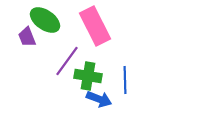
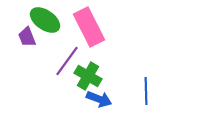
pink rectangle: moved 6 px left, 1 px down
green cross: rotated 20 degrees clockwise
blue line: moved 21 px right, 11 px down
